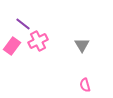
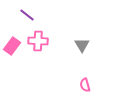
purple line: moved 4 px right, 9 px up
pink cross: rotated 30 degrees clockwise
